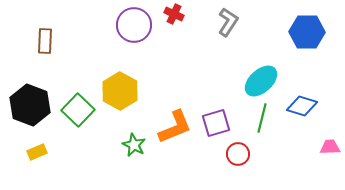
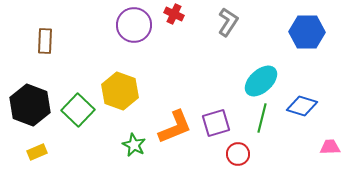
yellow hexagon: rotated 9 degrees counterclockwise
